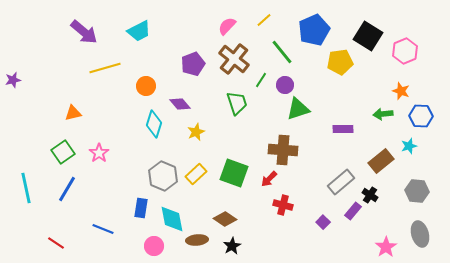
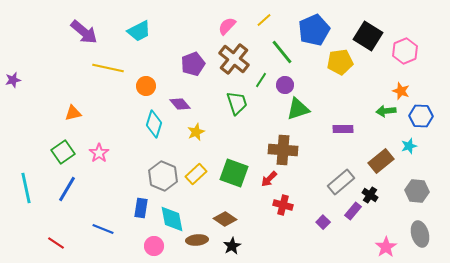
yellow line at (105, 68): moved 3 px right; rotated 28 degrees clockwise
green arrow at (383, 114): moved 3 px right, 3 px up
